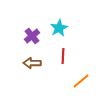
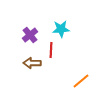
cyan star: moved 2 px right, 1 px down; rotated 24 degrees clockwise
purple cross: moved 2 px left, 1 px up
red line: moved 12 px left, 6 px up
